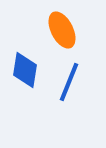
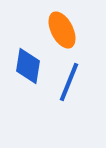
blue diamond: moved 3 px right, 4 px up
